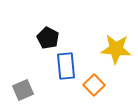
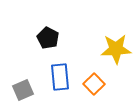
yellow star: rotated 8 degrees counterclockwise
blue rectangle: moved 6 px left, 11 px down
orange square: moved 1 px up
